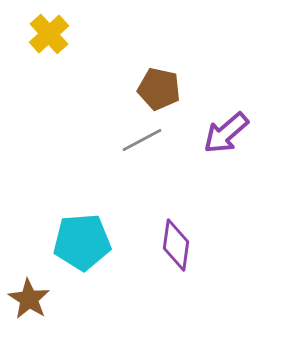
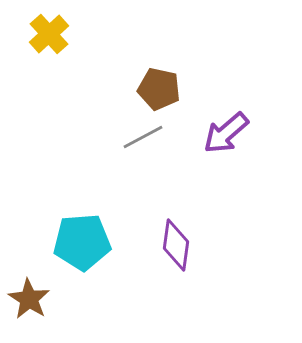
gray line: moved 1 px right, 3 px up
